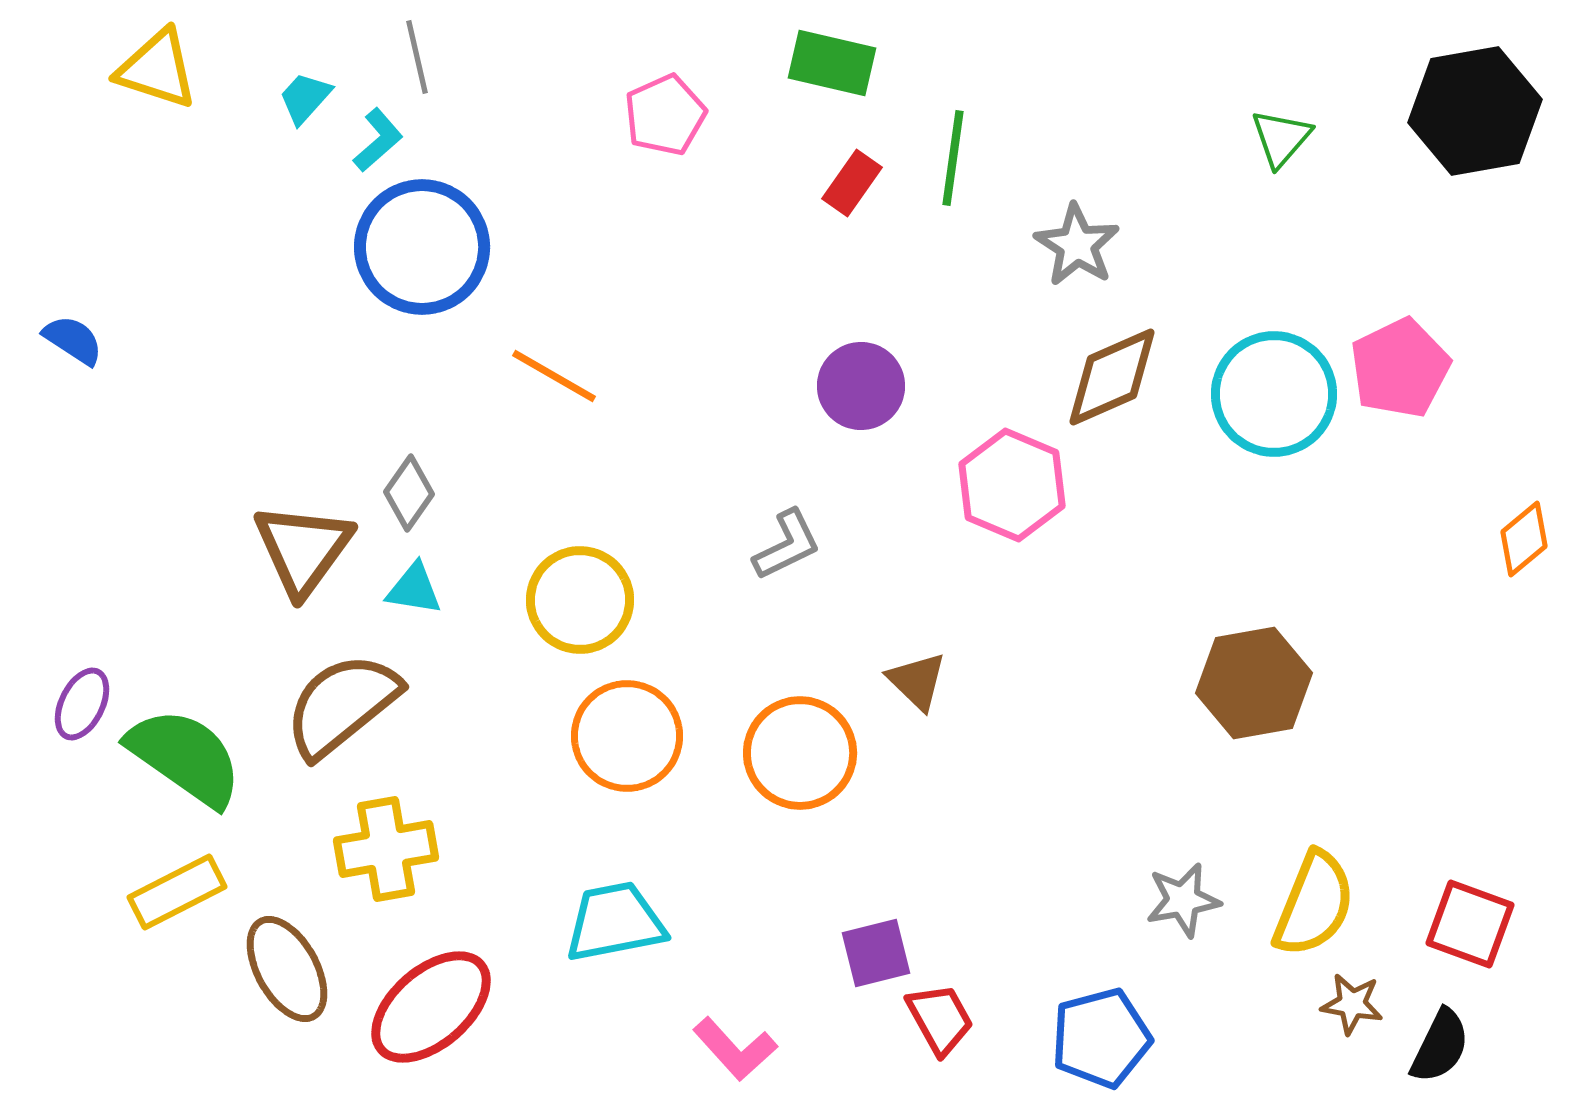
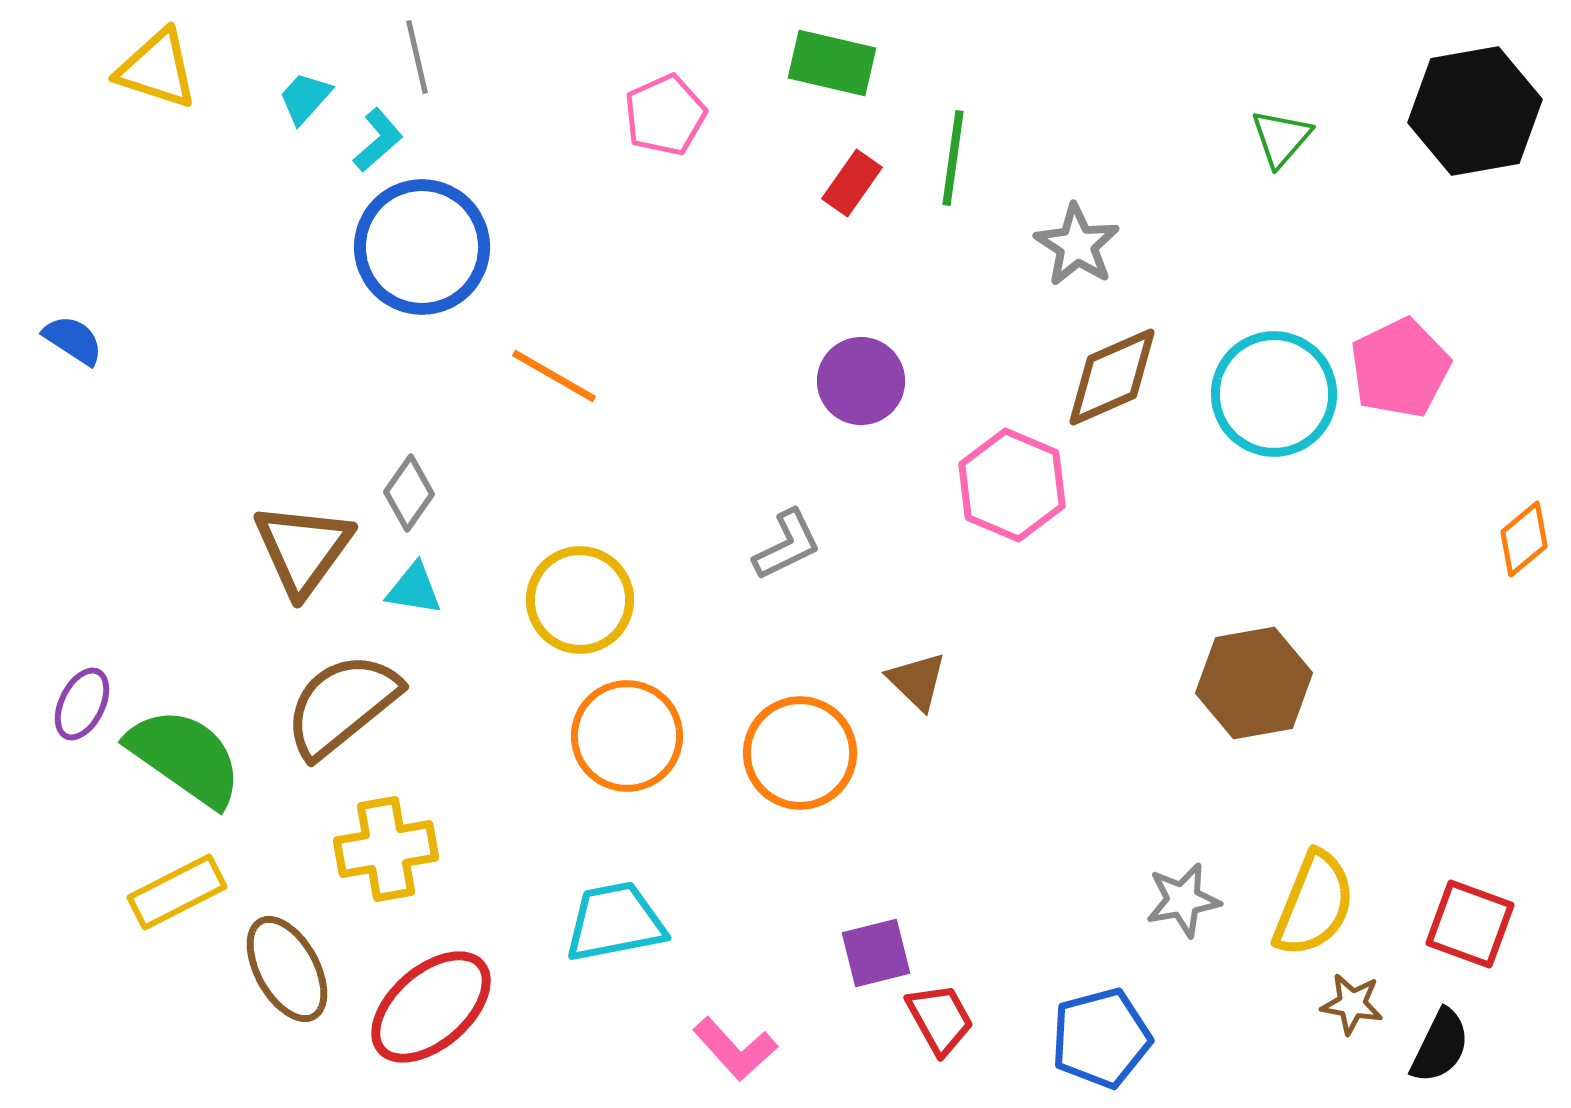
purple circle at (861, 386): moved 5 px up
